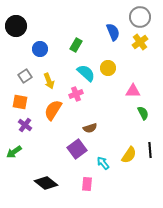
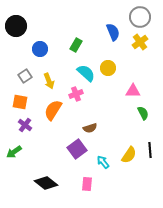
cyan arrow: moved 1 px up
